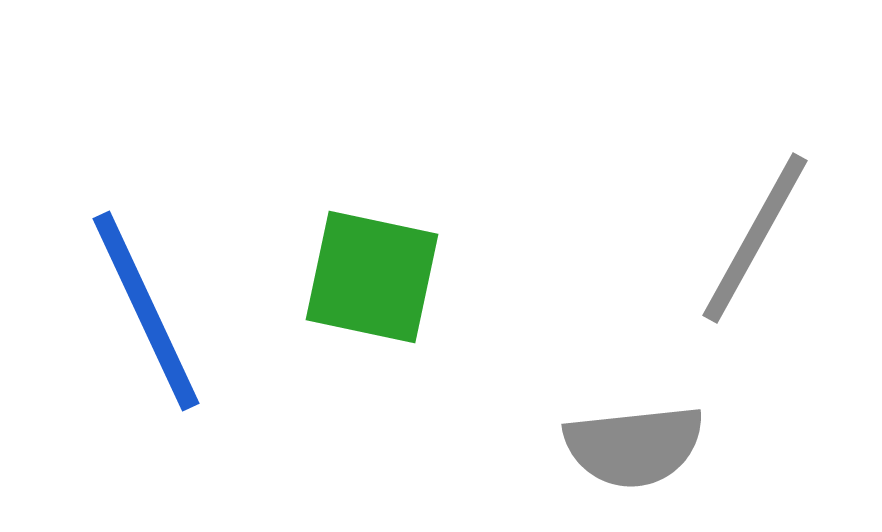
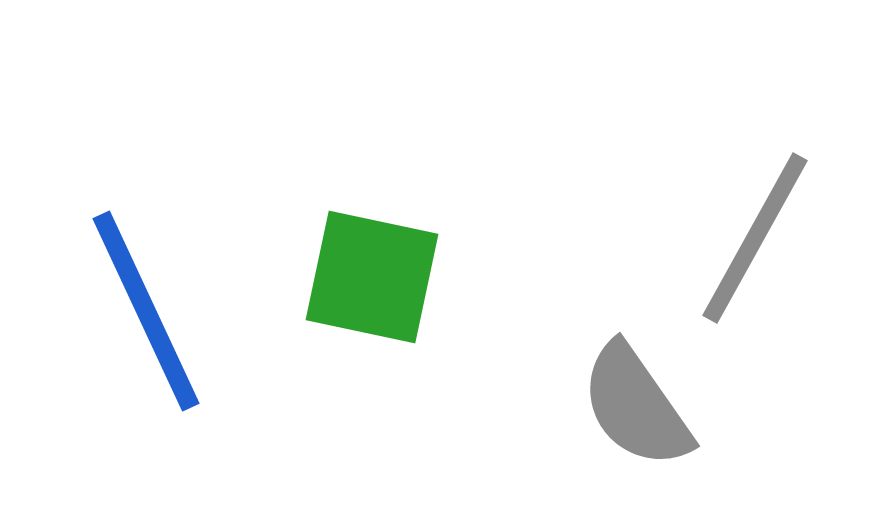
gray semicircle: moved 2 px right, 40 px up; rotated 61 degrees clockwise
